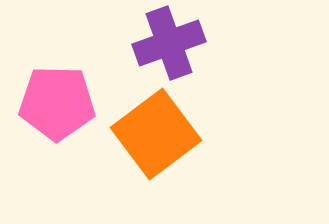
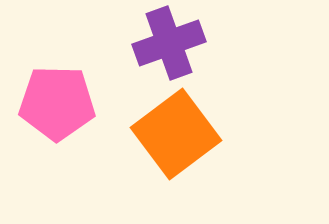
orange square: moved 20 px right
